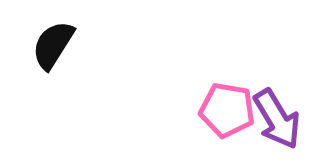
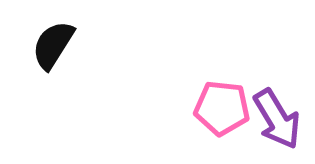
pink pentagon: moved 5 px left, 2 px up; rotated 4 degrees counterclockwise
